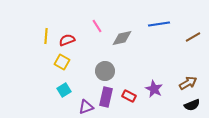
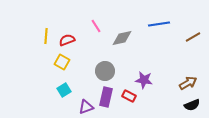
pink line: moved 1 px left
purple star: moved 10 px left, 9 px up; rotated 18 degrees counterclockwise
